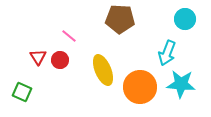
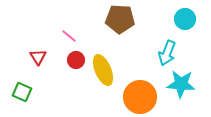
red circle: moved 16 px right
orange circle: moved 10 px down
